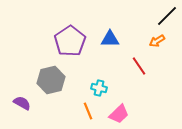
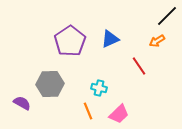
blue triangle: rotated 24 degrees counterclockwise
gray hexagon: moved 1 px left, 4 px down; rotated 12 degrees clockwise
